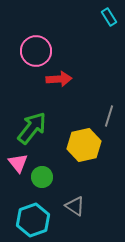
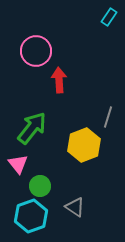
cyan rectangle: rotated 66 degrees clockwise
red arrow: moved 1 px down; rotated 90 degrees counterclockwise
gray line: moved 1 px left, 1 px down
yellow hexagon: rotated 8 degrees counterclockwise
pink triangle: moved 1 px down
green circle: moved 2 px left, 9 px down
gray triangle: moved 1 px down
cyan hexagon: moved 2 px left, 4 px up
